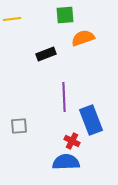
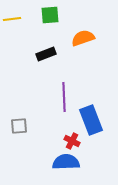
green square: moved 15 px left
